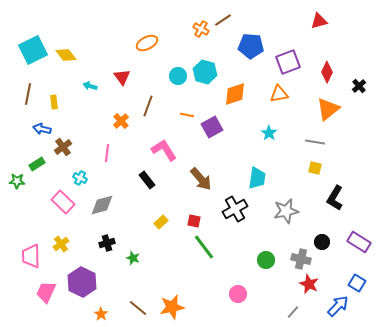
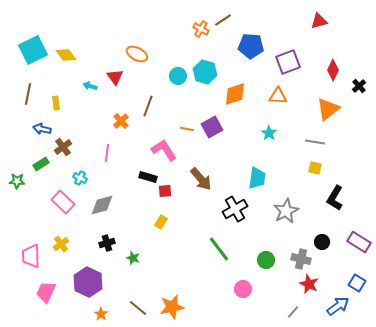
orange ellipse at (147, 43): moved 10 px left, 11 px down; rotated 55 degrees clockwise
red diamond at (327, 72): moved 6 px right, 2 px up
red triangle at (122, 77): moved 7 px left
orange triangle at (279, 94): moved 1 px left, 2 px down; rotated 12 degrees clockwise
yellow rectangle at (54, 102): moved 2 px right, 1 px down
orange line at (187, 115): moved 14 px down
green rectangle at (37, 164): moved 4 px right
black rectangle at (147, 180): moved 1 px right, 3 px up; rotated 36 degrees counterclockwise
gray star at (286, 211): rotated 15 degrees counterclockwise
red square at (194, 221): moved 29 px left, 30 px up; rotated 16 degrees counterclockwise
yellow rectangle at (161, 222): rotated 16 degrees counterclockwise
green line at (204, 247): moved 15 px right, 2 px down
purple hexagon at (82, 282): moved 6 px right
pink circle at (238, 294): moved 5 px right, 5 px up
blue arrow at (338, 306): rotated 10 degrees clockwise
